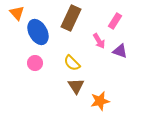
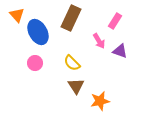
orange triangle: moved 2 px down
